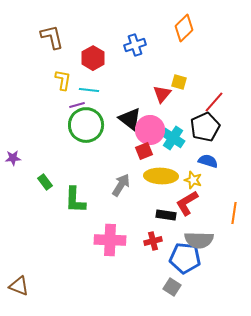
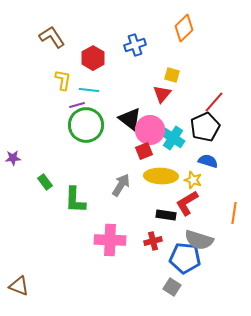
brown L-shape: rotated 20 degrees counterclockwise
yellow square: moved 7 px left, 7 px up
gray semicircle: rotated 16 degrees clockwise
